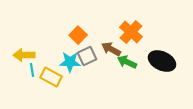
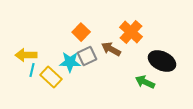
orange square: moved 3 px right, 3 px up
yellow arrow: moved 2 px right
green arrow: moved 18 px right, 20 px down
cyan line: rotated 24 degrees clockwise
yellow rectangle: rotated 15 degrees clockwise
